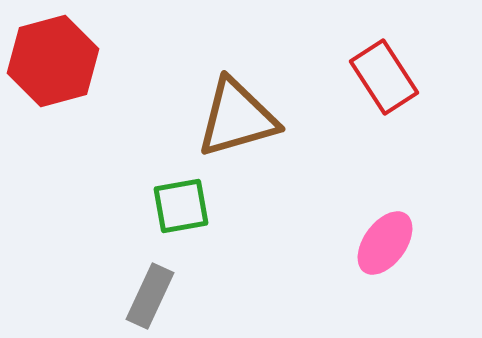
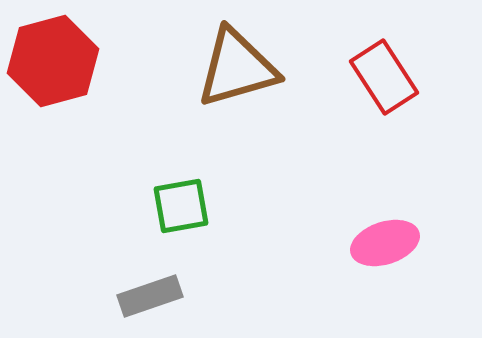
brown triangle: moved 50 px up
pink ellipse: rotated 36 degrees clockwise
gray rectangle: rotated 46 degrees clockwise
